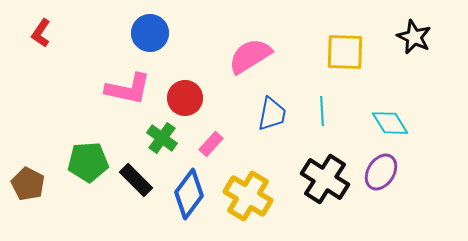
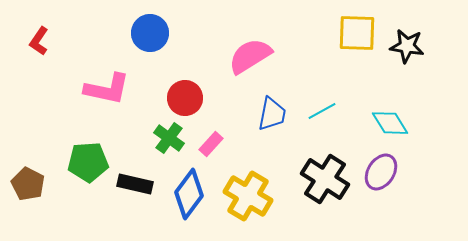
red L-shape: moved 2 px left, 8 px down
black star: moved 7 px left, 9 px down; rotated 16 degrees counterclockwise
yellow square: moved 12 px right, 19 px up
pink L-shape: moved 21 px left
cyan line: rotated 64 degrees clockwise
green cross: moved 7 px right
black rectangle: moved 1 px left, 4 px down; rotated 32 degrees counterclockwise
